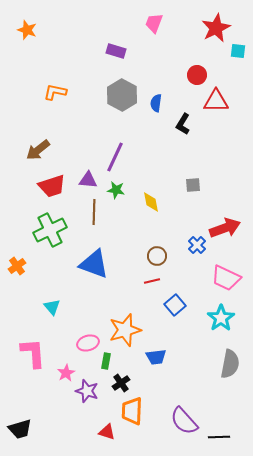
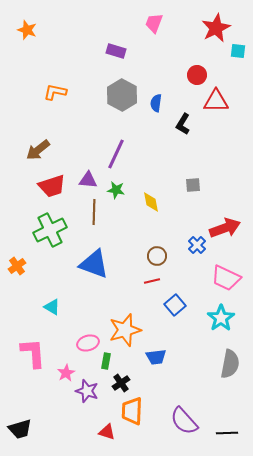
purple line at (115, 157): moved 1 px right, 3 px up
cyan triangle at (52, 307): rotated 18 degrees counterclockwise
black line at (219, 437): moved 8 px right, 4 px up
